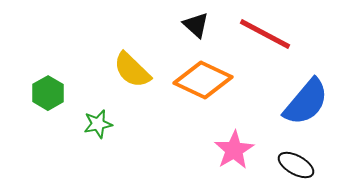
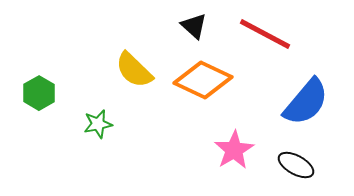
black triangle: moved 2 px left, 1 px down
yellow semicircle: moved 2 px right
green hexagon: moved 9 px left
